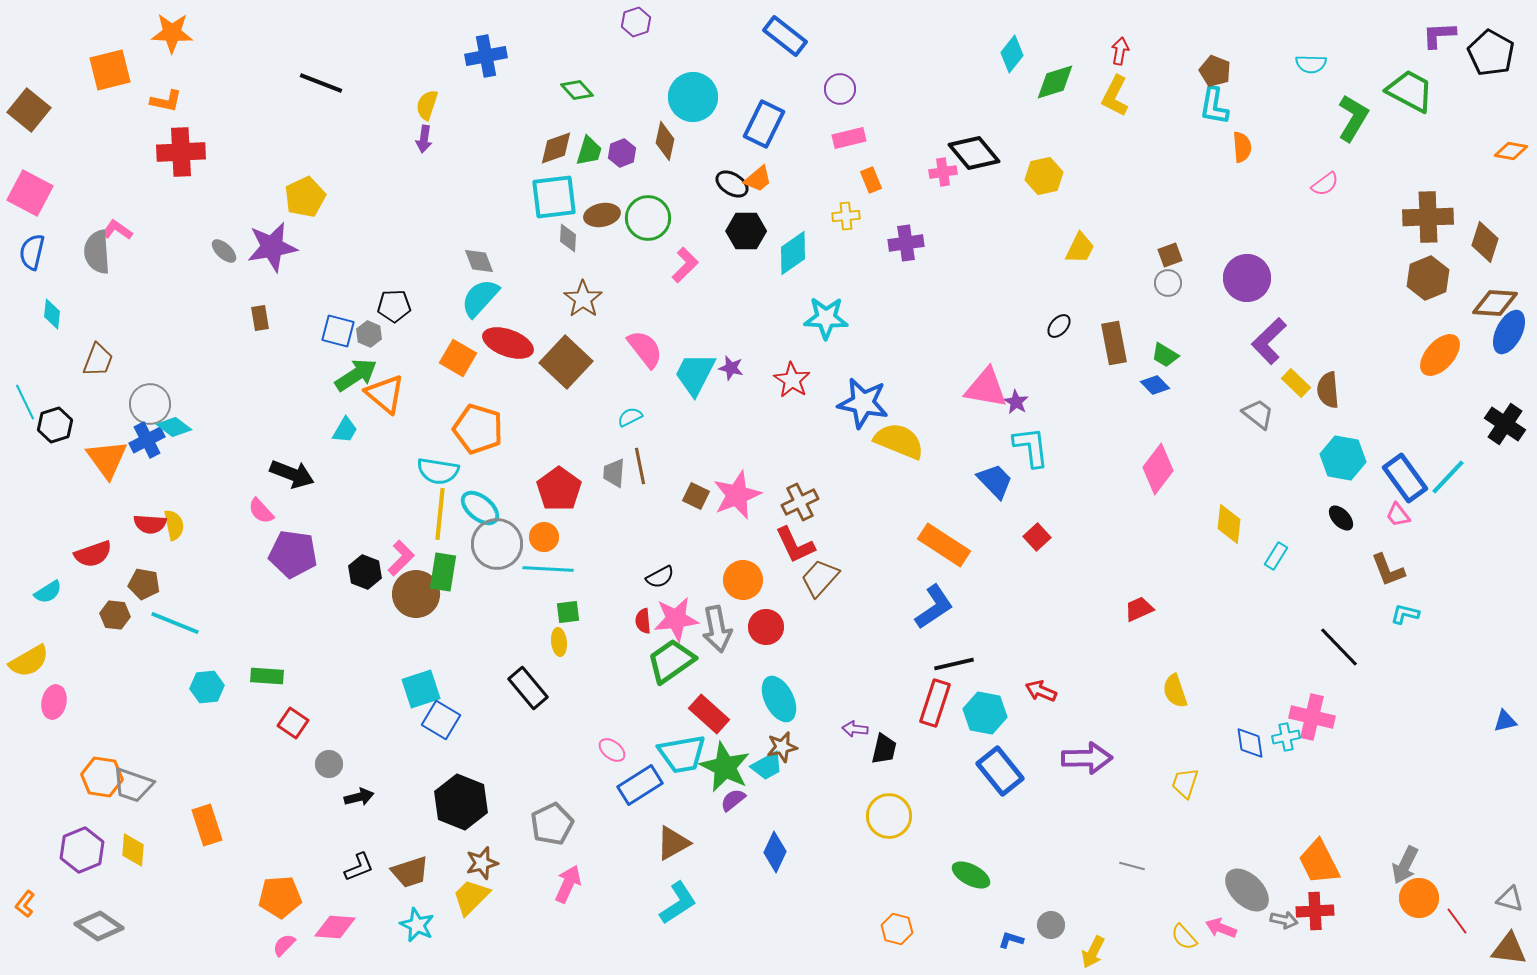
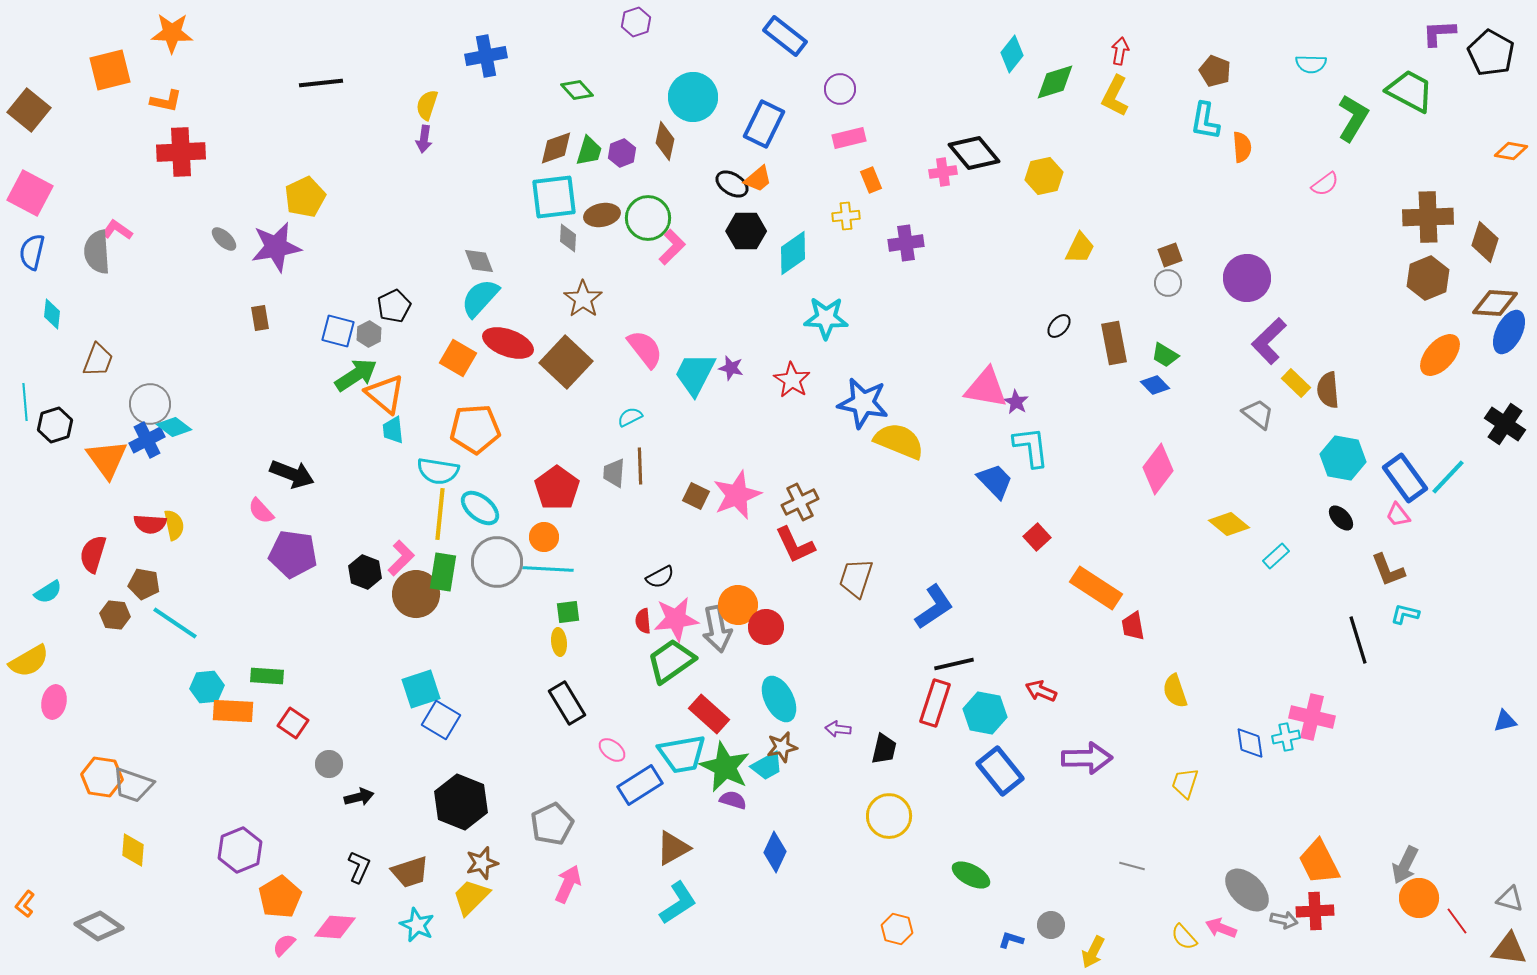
purple L-shape at (1439, 35): moved 2 px up
black line at (321, 83): rotated 27 degrees counterclockwise
cyan L-shape at (1214, 106): moved 9 px left, 15 px down
purple star at (272, 247): moved 4 px right
gray ellipse at (224, 251): moved 12 px up
pink L-shape at (685, 265): moved 13 px left, 18 px up
black pentagon at (394, 306): rotated 24 degrees counterclockwise
gray hexagon at (369, 334): rotated 10 degrees clockwise
cyan line at (25, 402): rotated 21 degrees clockwise
orange pentagon at (478, 429): moved 3 px left; rotated 21 degrees counterclockwise
cyan trapezoid at (345, 430): moved 48 px right; rotated 144 degrees clockwise
brown line at (640, 466): rotated 9 degrees clockwise
red pentagon at (559, 489): moved 2 px left, 1 px up
yellow diamond at (1229, 524): rotated 57 degrees counterclockwise
gray circle at (497, 544): moved 18 px down
orange rectangle at (944, 545): moved 152 px right, 43 px down
red semicircle at (93, 554): rotated 126 degrees clockwise
cyan rectangle at (1276, 556): rotated 16 degrees clockwise
brown trapezoid at (820, 578): moved 36 px right; rotated 24 degrees counterclockwise
orange circle at (743, 580): moved 5 px left, 25 px down
red trapezoid at (1139, 609): moved 6 px left, 17 px down; rotated 76 degrees counterclockwise
cyan line at (175, 623): rotated 12 degrees clockwise
black line at (1339, 647): moved 19 px right, 7 px up; rotated 27 degrees clockwise
black rectangle at (528, 688): moved 39 px right, 15 px down; rotated 9 degrees clockwise
purple arrow at (855, 729): moved 17 px left
purple semicircle at (733, 800): rotated 56 degrees clockwise
orange rectangle at (207, 825): moved 26 px right, 114 px up; rotated 69 degrees counterclockwise
brown triangle at (673, 843): moved 5 px down
purple hexagon at (82, 850): moved 158 px right
black L-shape at (359, 867): rotated 44 degrees counterclockwise
orange pentagon at (280, 897): rotated 27 degrees counterclockwise
